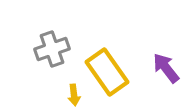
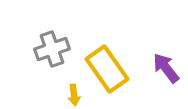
yellow rectangle: moved 3 px up
